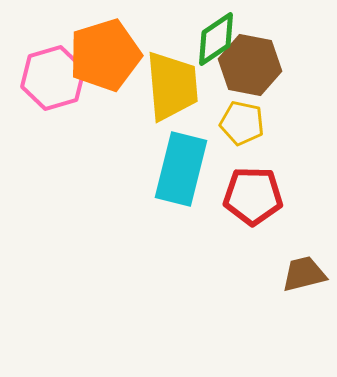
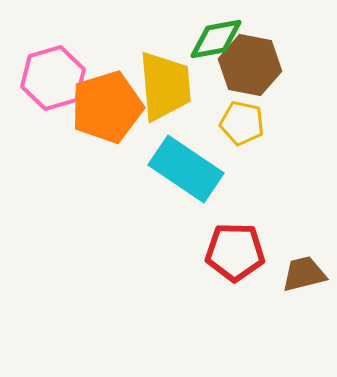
green diamond: rotated 24 degrees clockwise
orange pentagon: moved 2 px right, 52 px down
yellow trapezoid: moved 7 px left
cyan rectangle: moved 5 px right; rotated 70 degrees counterclockwise
red pentagon: moved 18 px left, 56 px down
